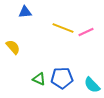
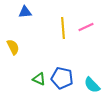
yellow line: rotated 65 degrees clockwise
pink line: moved 5 px up
yellow semicircle: rotated 14 degrees clockwise
blue pentagon: rotated 15 degrees clockwise
